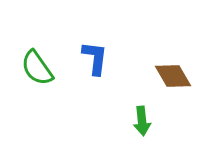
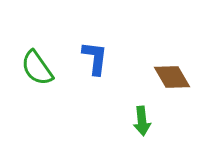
brown diamond: moved 1 px left, 1 px down
